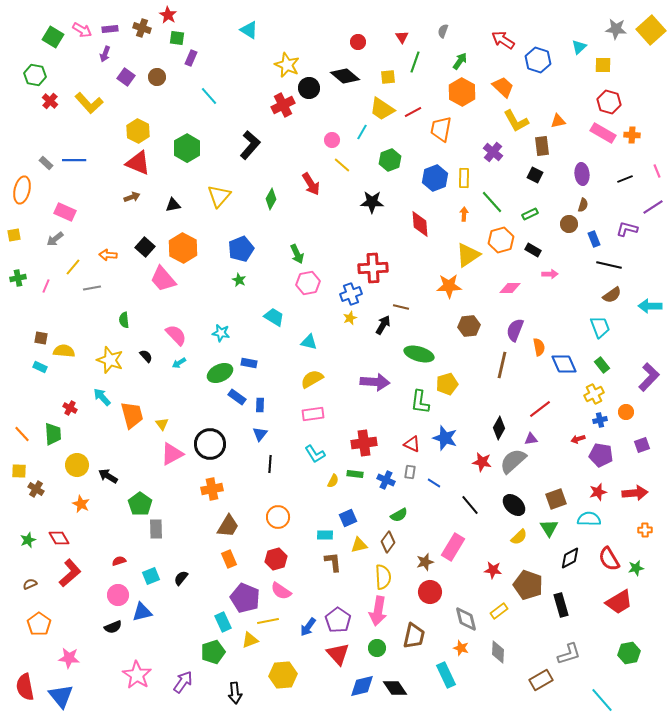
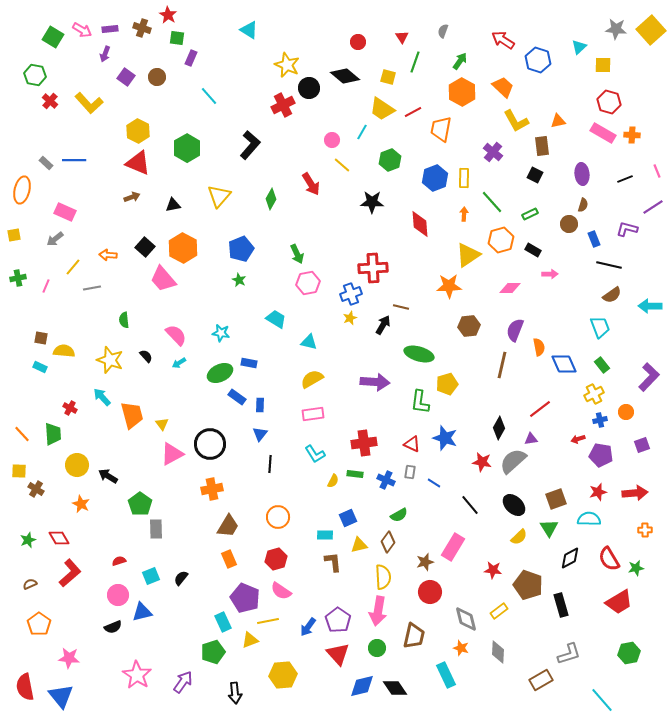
yellow square at (388, 77): rotated 21 degrees clockwise
cyan trapezoid at (274, 317): moved 2 px right, 2 px down
